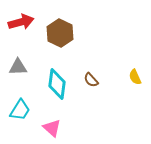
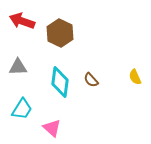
red arrow: moved 1 px right, 1 px up; rotated 145 degrees counterclockwise
cyan diamond: moved 3 px right, 2 px up
cyan trapezoid: moved 2 px right, 1 px up
